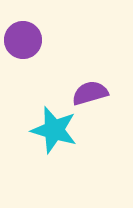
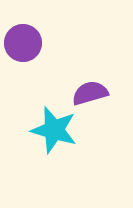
purple circle: moved 3 px down
